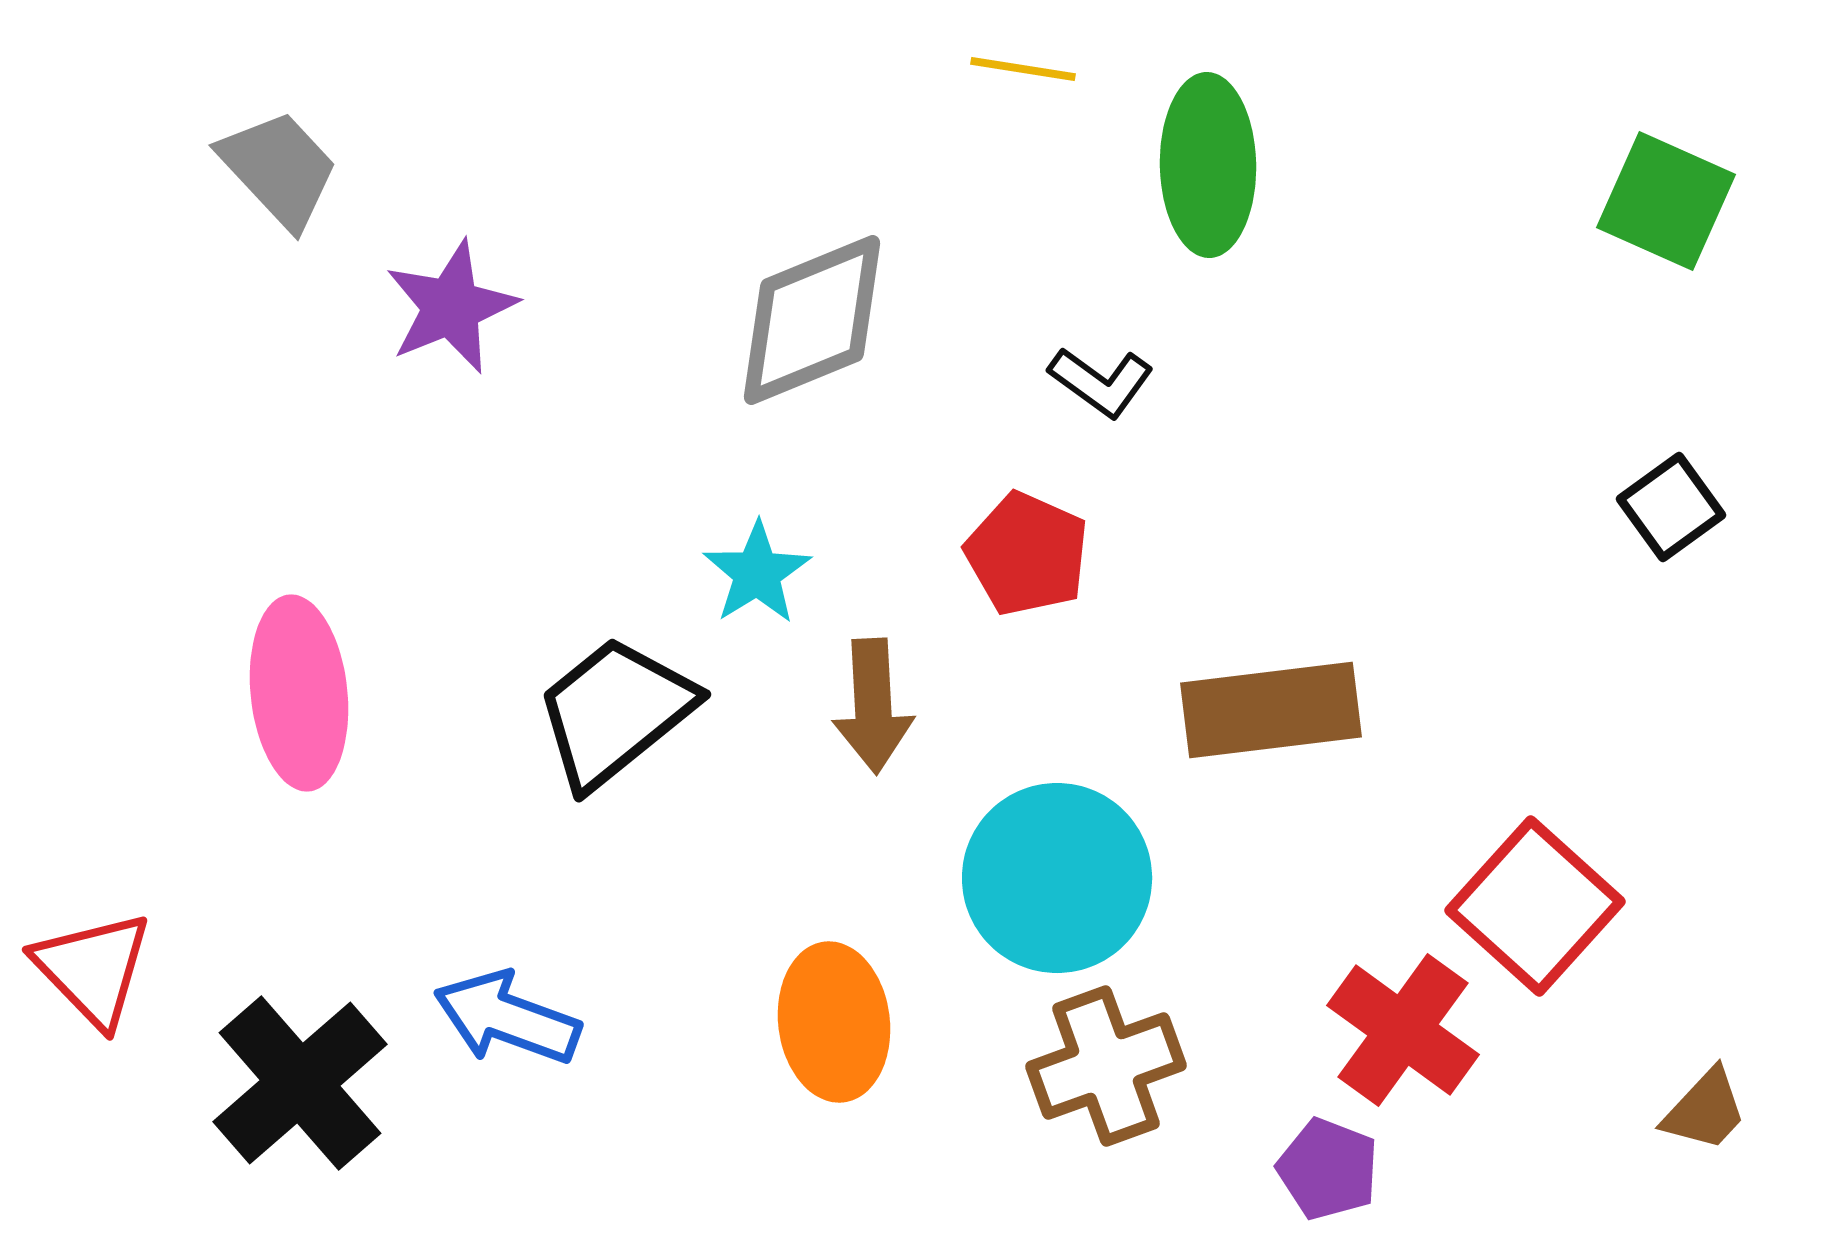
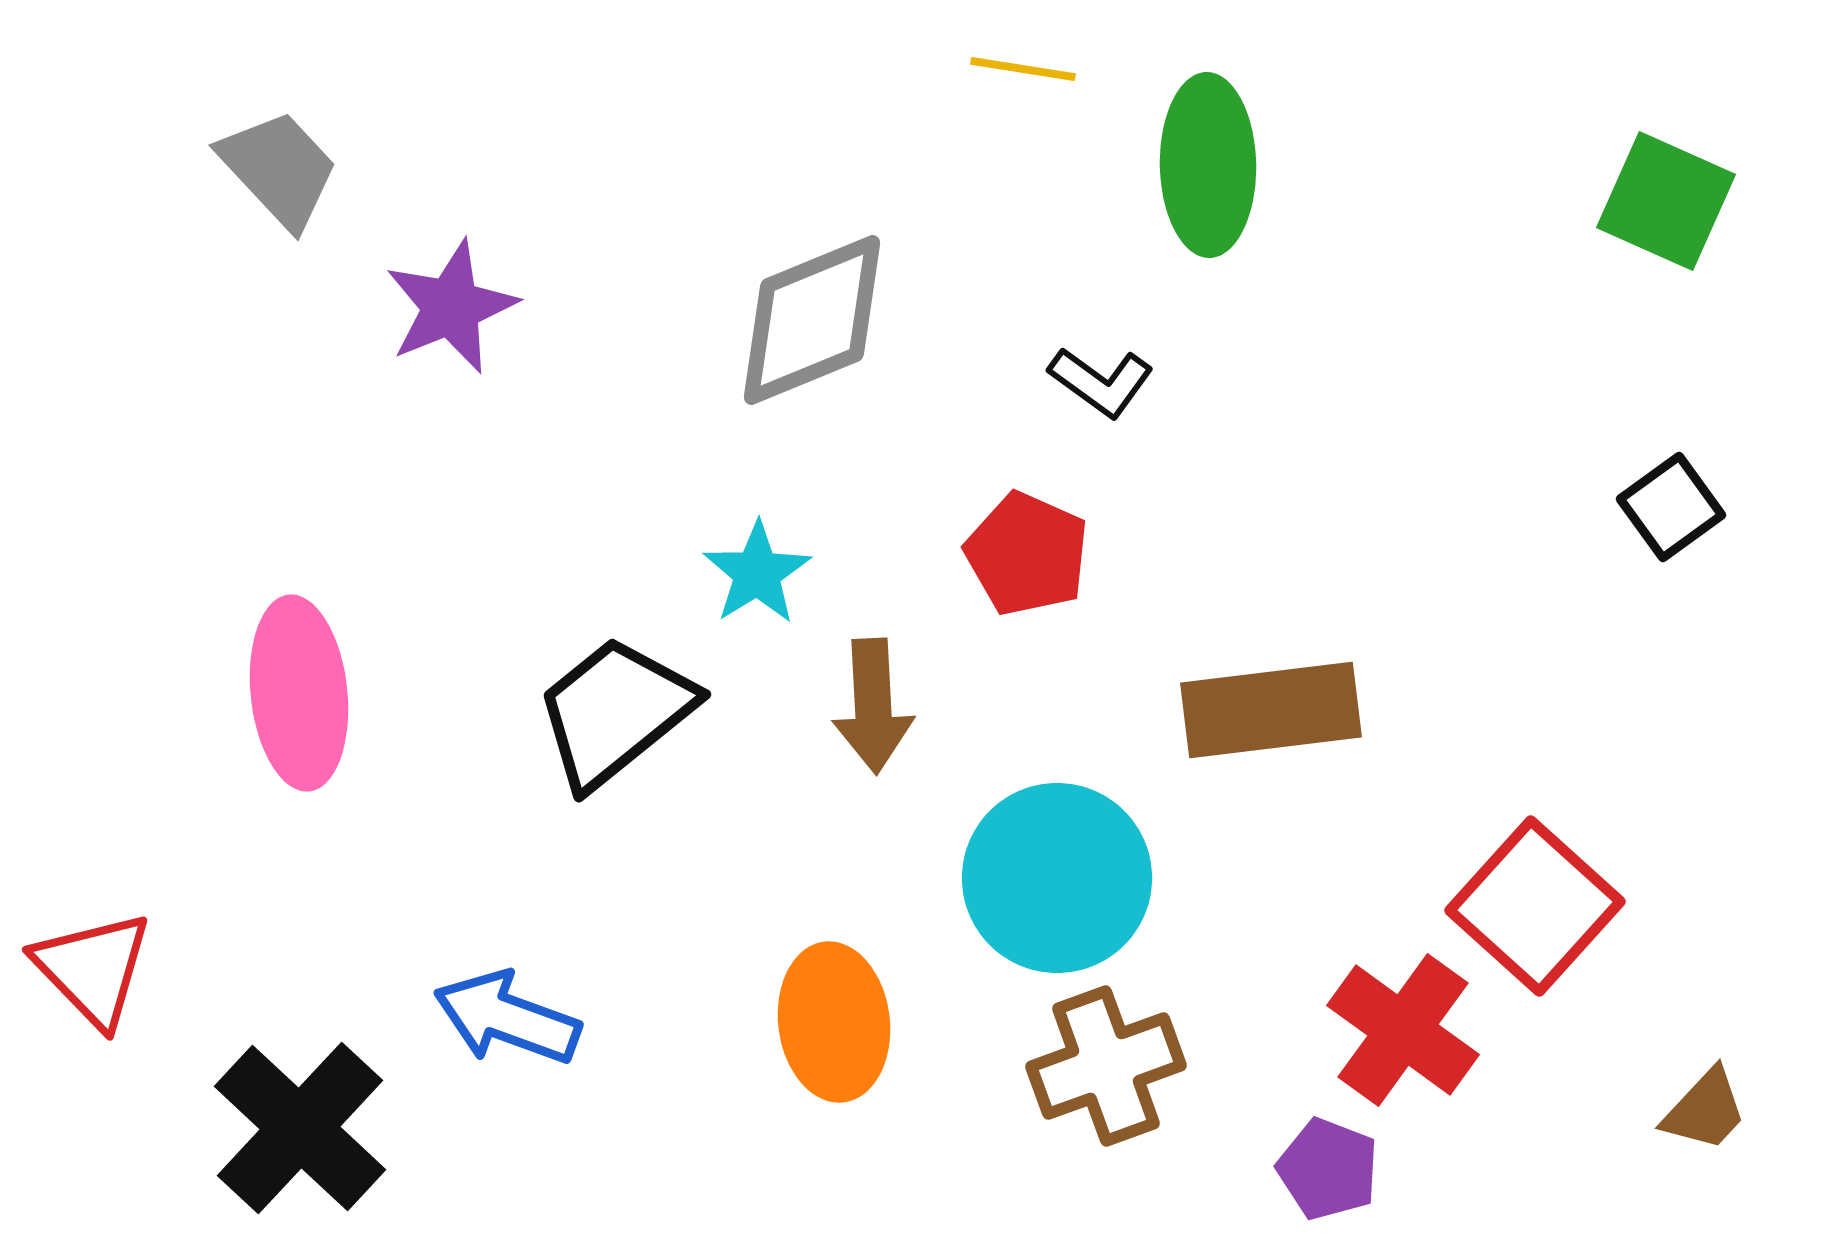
black cross: moved 45 px down; rotated 6 degrees counterclockwise
